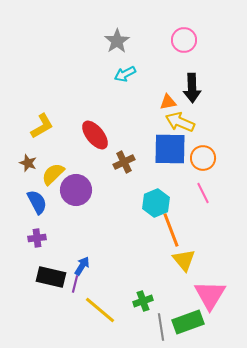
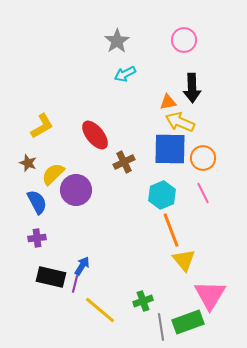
cyan hexagon: moved 6 px right, 8 px up
